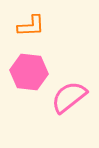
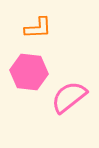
orange L-shape: moved 7 px right, 2 px down
